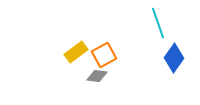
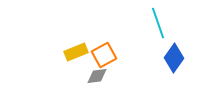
yellow rectangle: rotated 15 degrees clockwise
gray diamond: rotated 15 degrees counterclockwise
